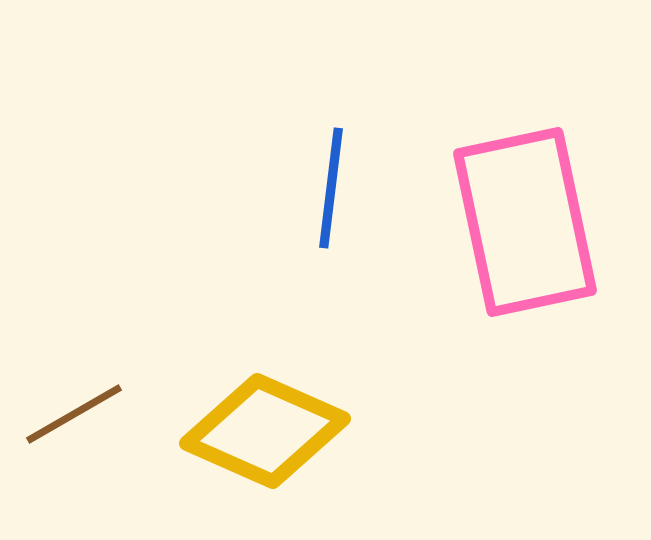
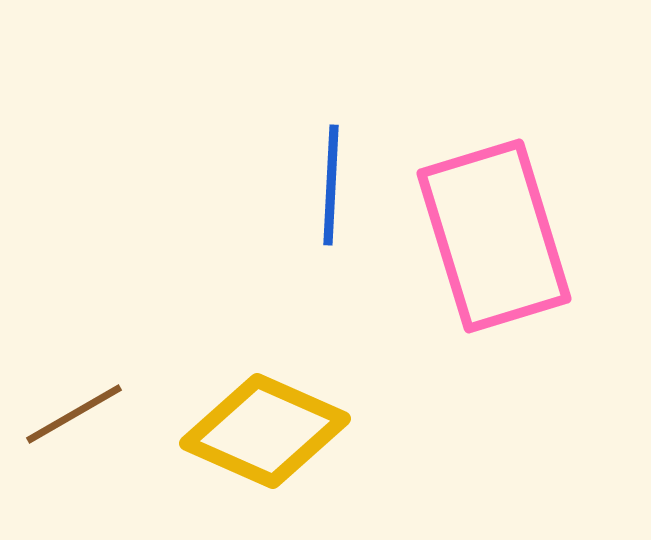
blue line: moved 3 px up; rotated 4 degrees counterclockwise
pink rectangle: moved 31 px left, 14 px down; rotated 5 degrees counterclockwise
